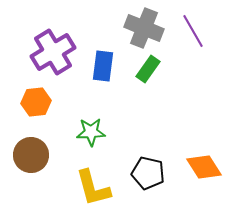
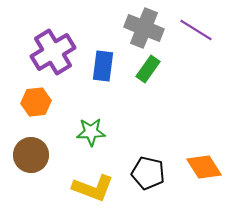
purple line: moved 3 px right, 1 px up; rotated 28 degrees counterclockwise
yellow L-shape: rotated 54 degrees counterclockwise
